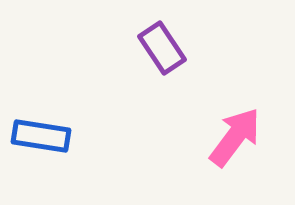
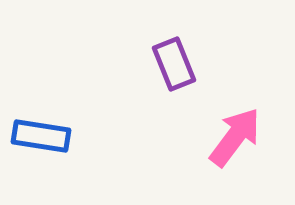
purple rectangle: moved 12 px right, 16 px down; rotated 12 degrees clockwise
